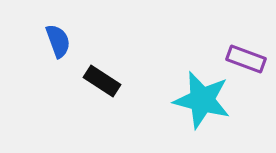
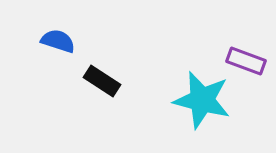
blue semicircle: rotated 52 degrees counterclockwise
purple rectangle: moved 2 px down
